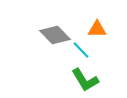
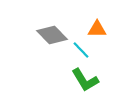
gray diamond: moved 3 px left
